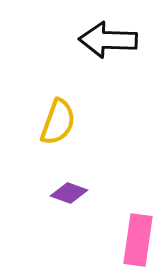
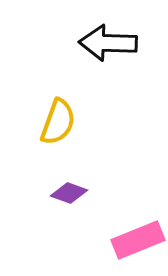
black arrow: moved 3 px down
pink rectangle: rotated 60 degrees clockwise
